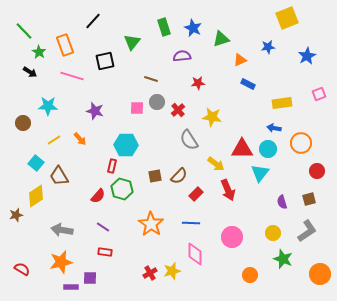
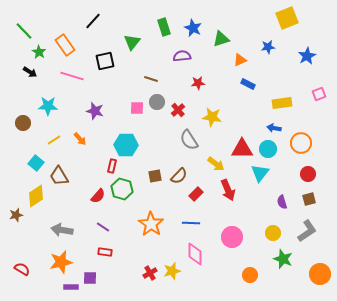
orange rectangle at (65, 45): rotated 15 degrees counterclockwise
red circle at (317, 171): moved 9 px left, 3 px down
